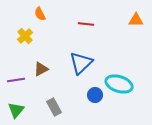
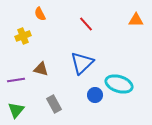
red line: rotated 42 degrees clockwise
yellow cross: moved 2 px left; rotated 21 degrees clockwise
blue triangle: moved 1 px right
brown triangle: rotated 42 degrees clockwise
gray rectangle: moved 3 px up
